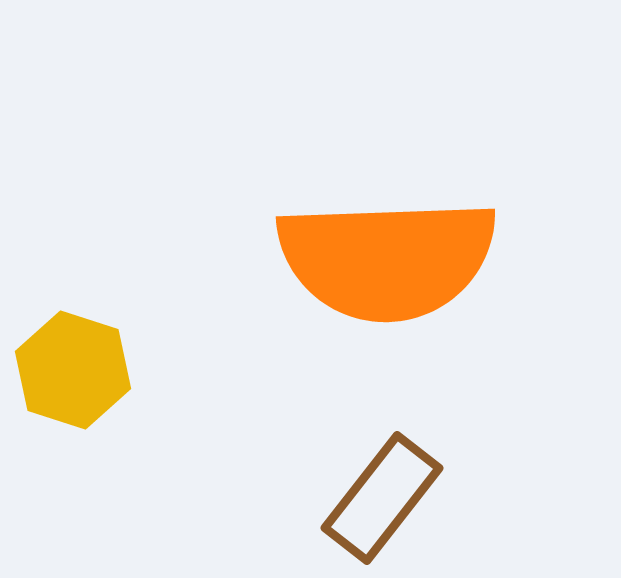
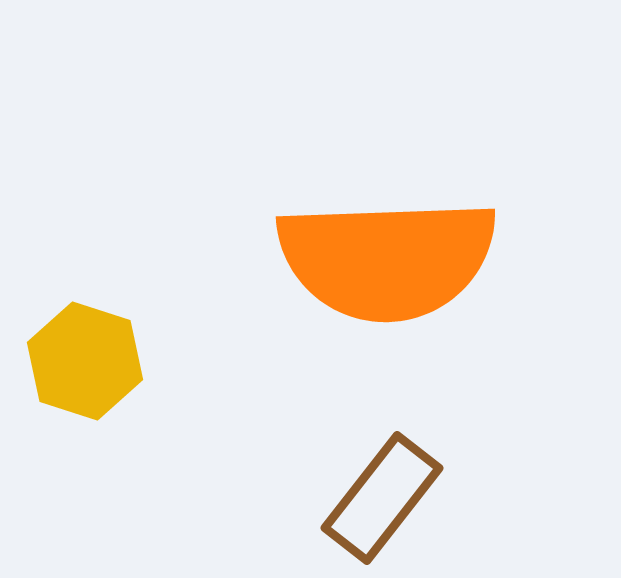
yellow hexagon: moved 12 px right, 9 px up
